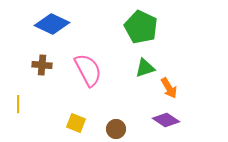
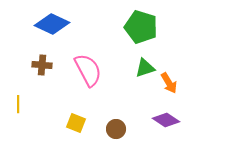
green pentagon: rotated 8 degrees counterclockwise
orange arrow: moved 5 px up
